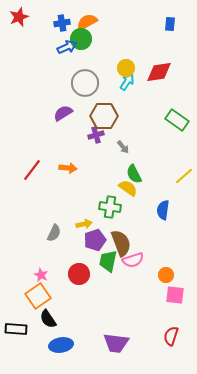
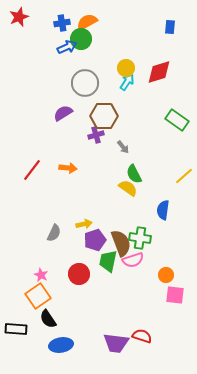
blue rectangle: moved 3 px down
red diamond: rotated 8 degrees counterclockwise
green cross: moved 30 px right, 31 px down
red semicircle: moved 29 px left; rotated 90 degrees clockwise
